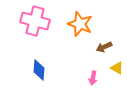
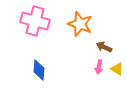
brown arrow: rotated 49 degrees clockwise
yellow triangle: moved 1 px down
pink arrow: moved 6 px right, 11 px up
